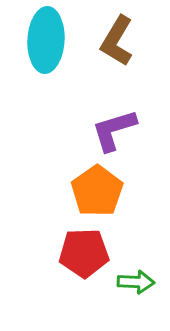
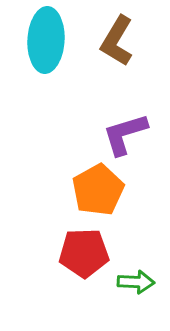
purple L-shape: moved 11 px right, 4 px down
orange pentagon: moved 1 px right, 1 px up; rotated 6 degrees clockwise
